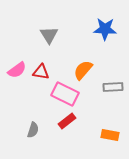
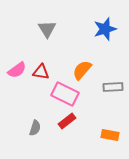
blue star: rotated 20 degrees counterclockwise
gray triangle: moved 2 px left, 6 px up
orange semicircle: moved 1 px left
gray semicircle: moved 2 px right, 2 px up
